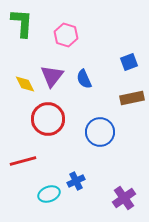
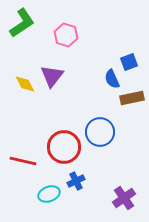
green L-shape: rotated 52 degrees clockwise
blue semicircle: moved 28 px right
red circle: moved 16 px right, 28 px down
red line: rotated 28 degrees clockwise
